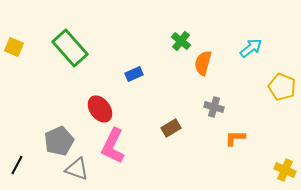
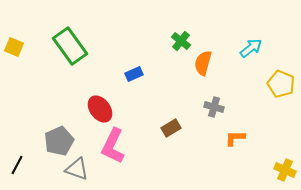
green rectangle: moved 2 px up; rotated 6 degrees clockwise
yellow pentagon: moved 1 px left, 3 px up
